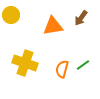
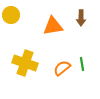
brown arrow: rotated 35 degrees counterclockwise
green line: moved 1 px left, 1 px up; rotated 64 degrees counterclockwise
orange semicircle: moved 1 px up; rotated 36 degrees clockwise
